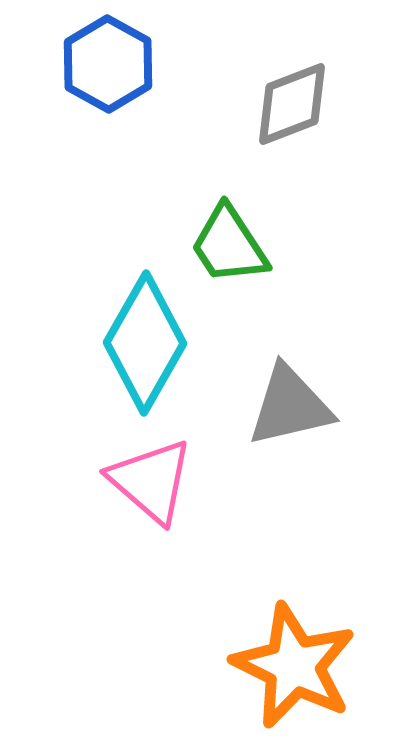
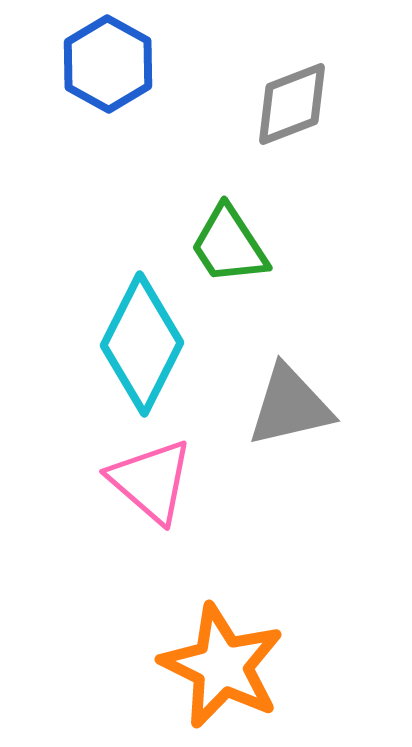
cyan diamond: moved 3 px left, 1 px down; rotated 3 degrees counterclockwise
orange star: moved 72 px left
